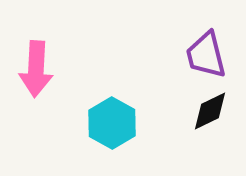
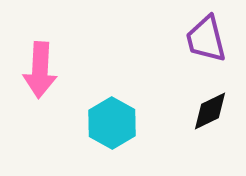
purple trapezoid: moved 16 px up
pink arrow: moved 4 px right, 1 px down
